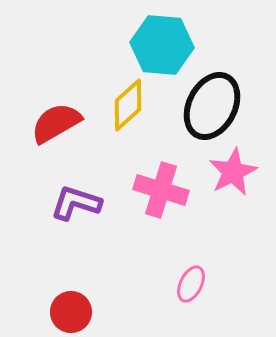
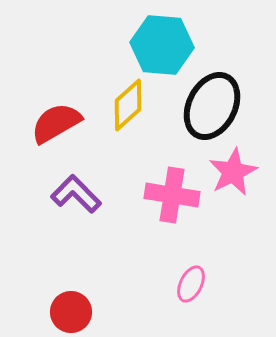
pink cross: moved 11 px right, 5 px down; rotated 8 degrees counterclockwise
purple L-shape: moved 9 px up; rotated 27 degrees clockwise
